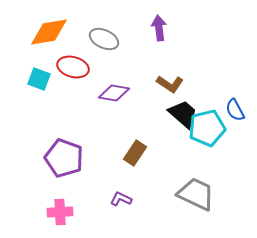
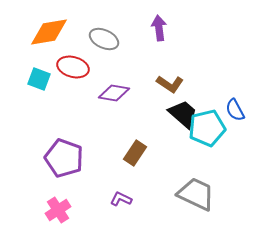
pink cross: moved 2 px left, 2 px up; rotated 30 degrees counterclockwise
